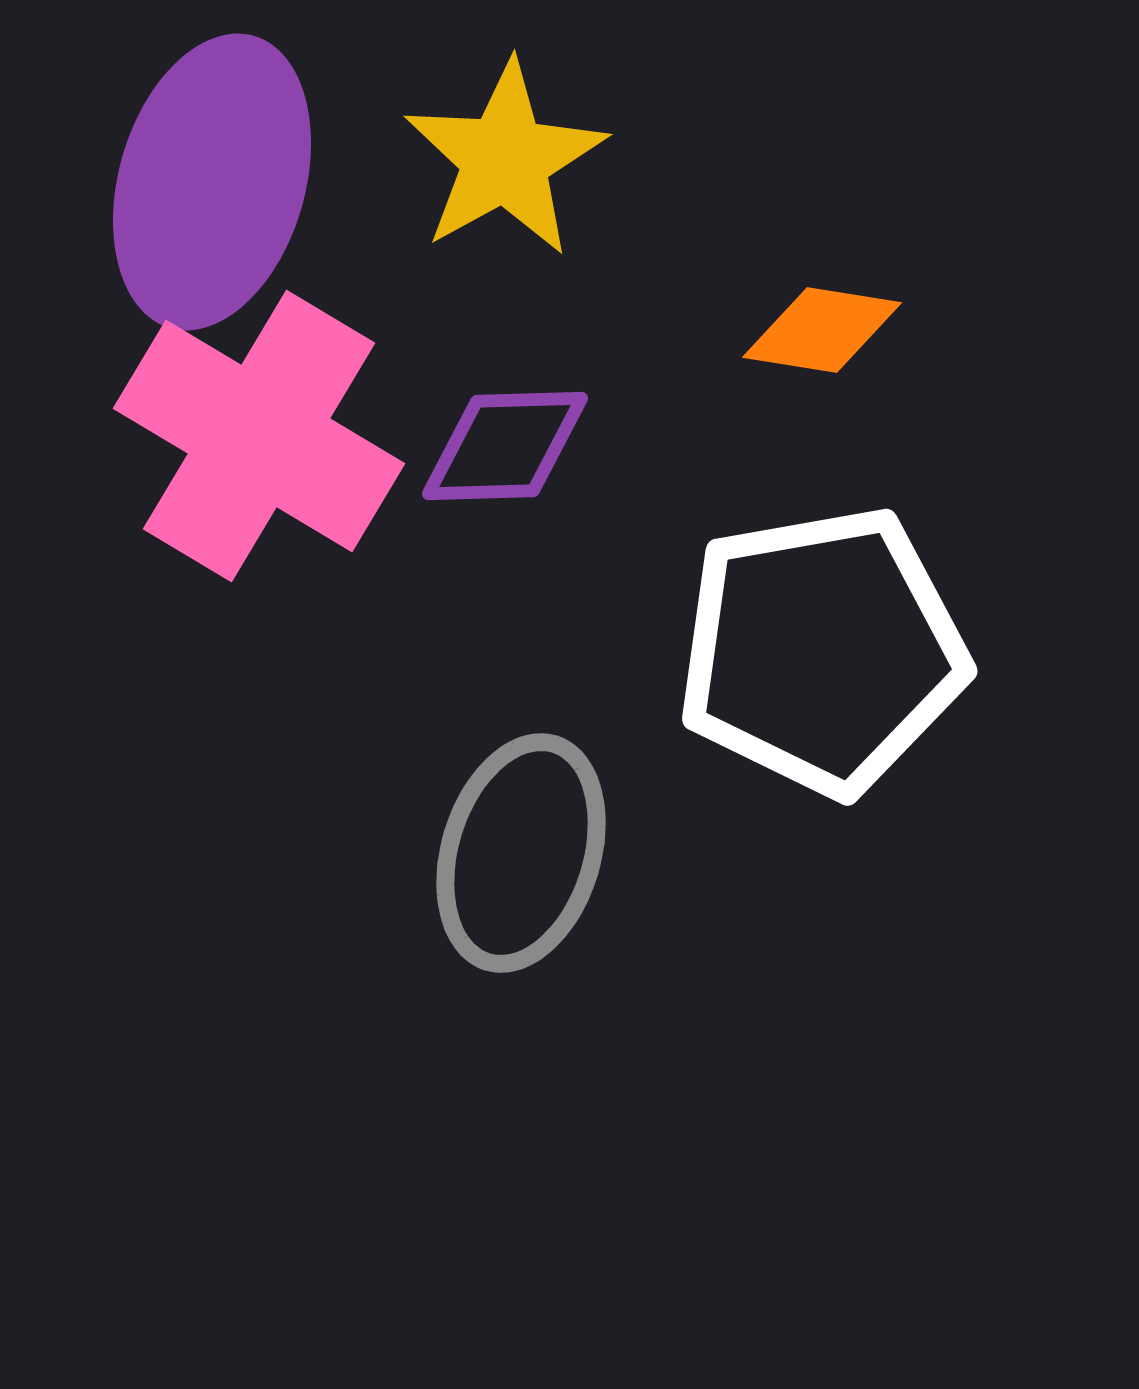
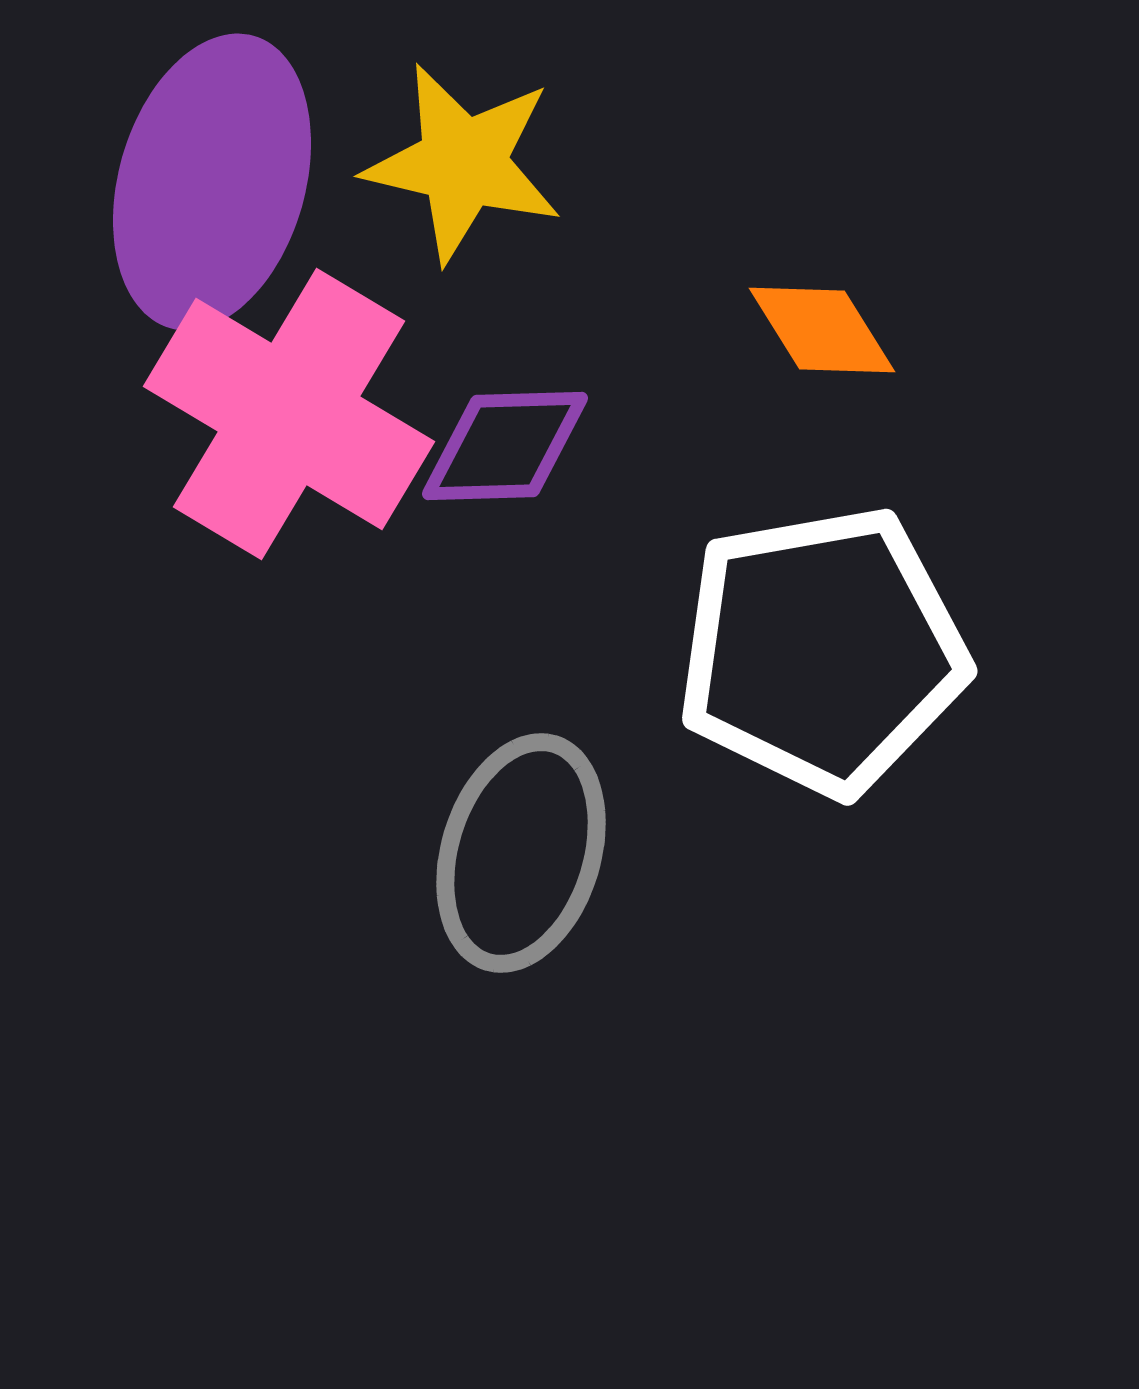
yellow star: moved 42 px left, 4 px down; rotated 30 degrees counterclockwise
orange diamond: rotated 49 degrees clockwise
pink cross: moved 30 px right, 22 px up
